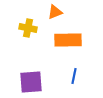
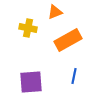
orange rectangle: rotated 28 degrees counterclockwise
